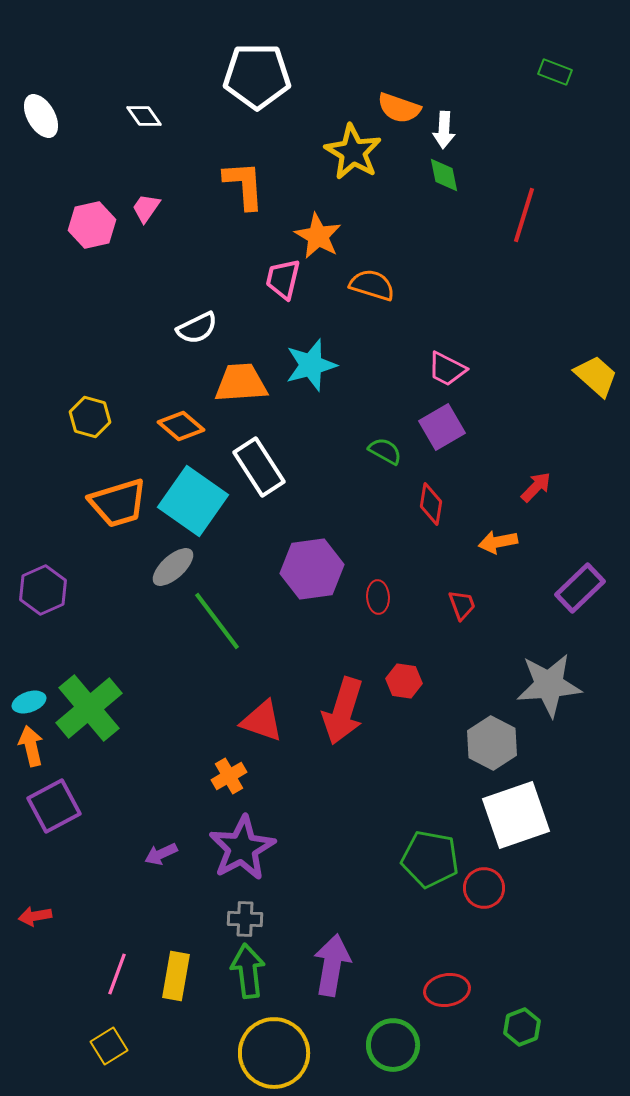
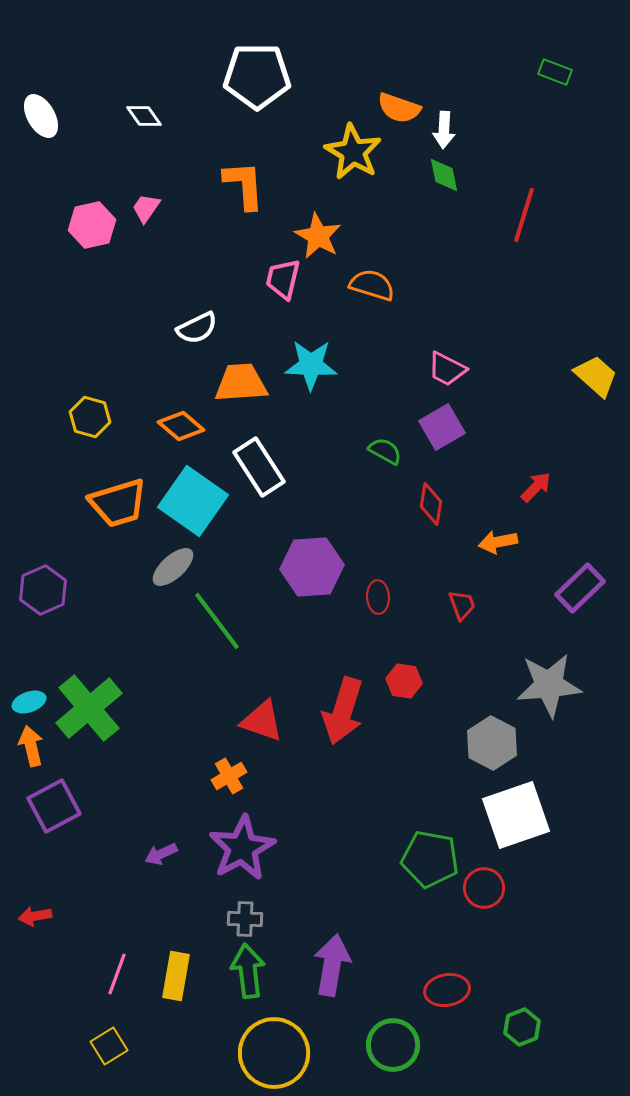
cyan star at (311, 365): rotated 18 degrees clockwise
purple hexagon at (312, 569): moved 2 px up; rotated 4 degrees clockwise
